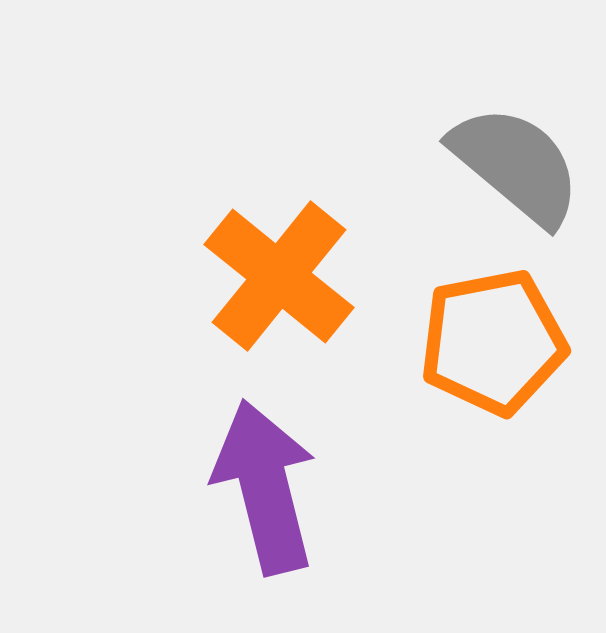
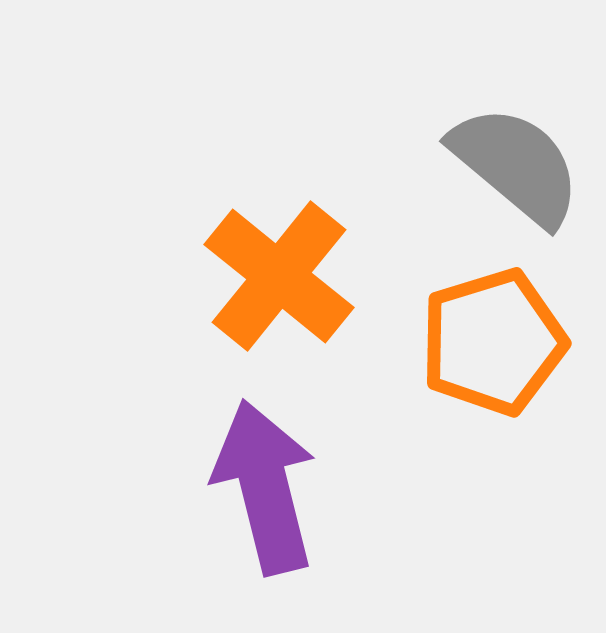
orange pentagon: rotated 6 degrees counterclockwise
